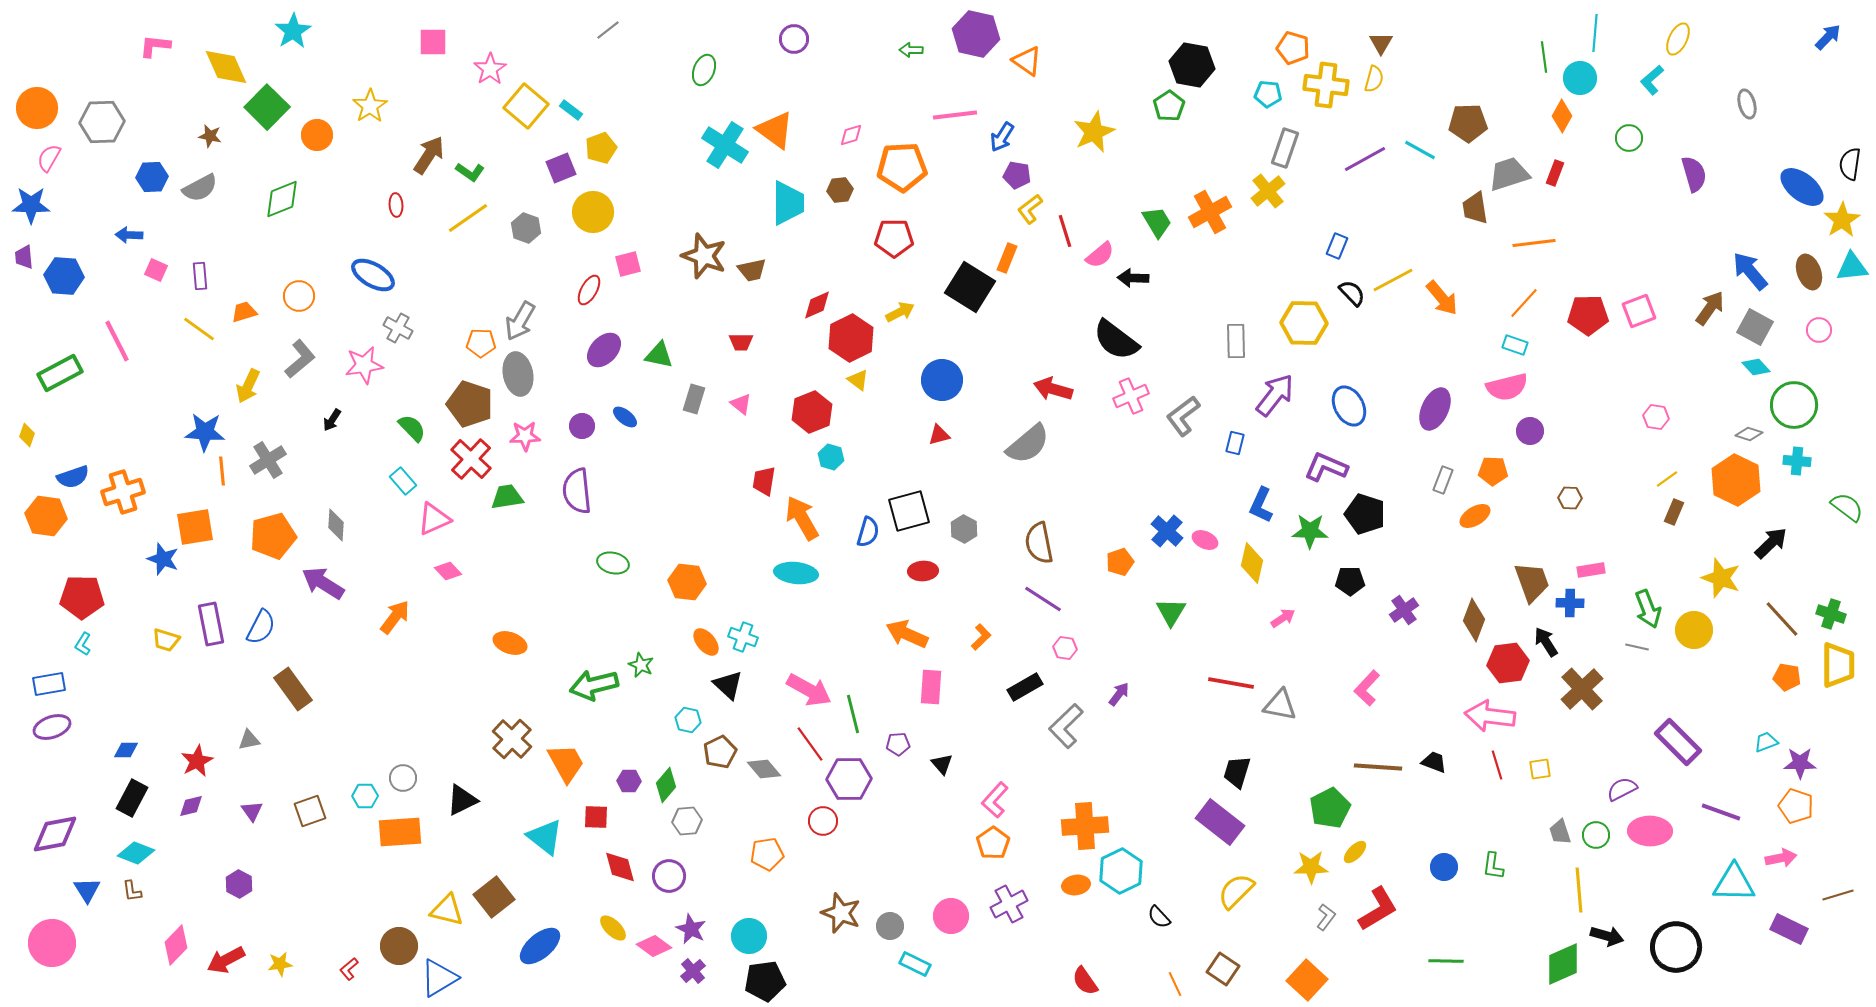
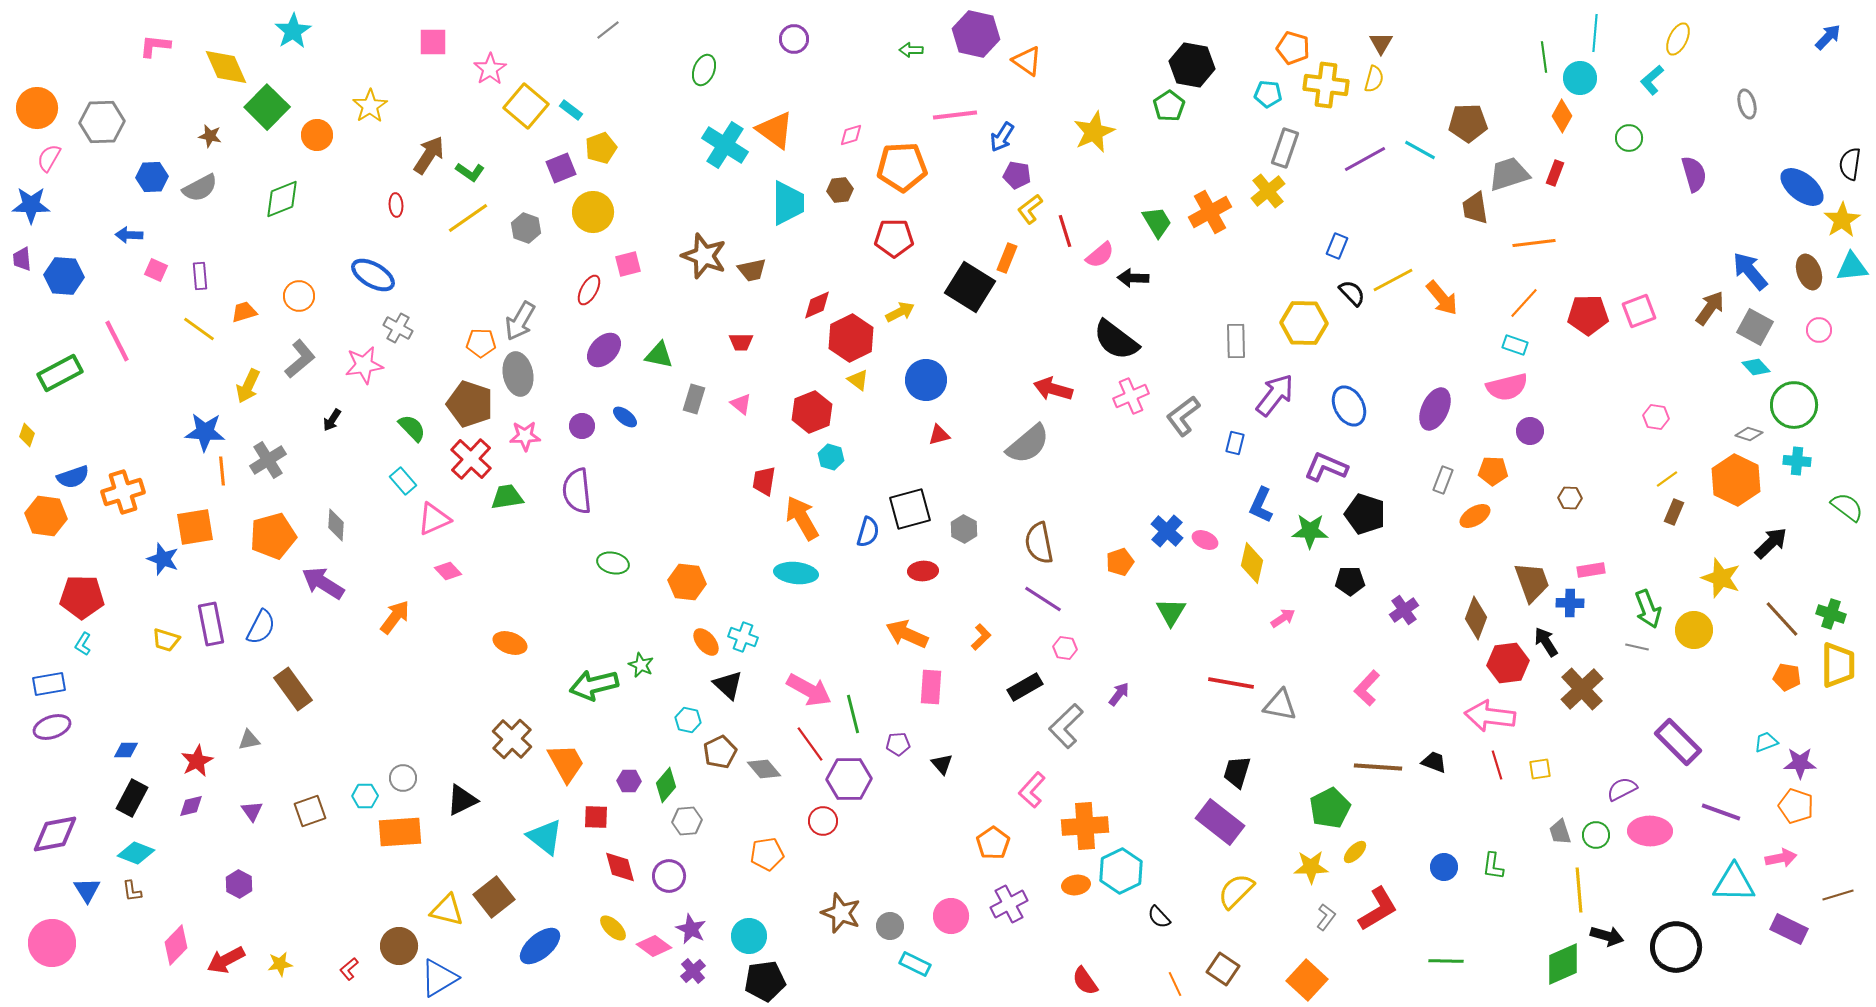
purple trapezoid at (24, 257): moved 2 px left, 2 px down
blue circle at (942, 380): moved 16 px left
black square at (909, 511): moved 1 px right, 2 px up
brown diamond at (1474, 620): moved 2 px right, 2 px up
pink L-shape at (995, 800): moved 37 px right, 10 px up
